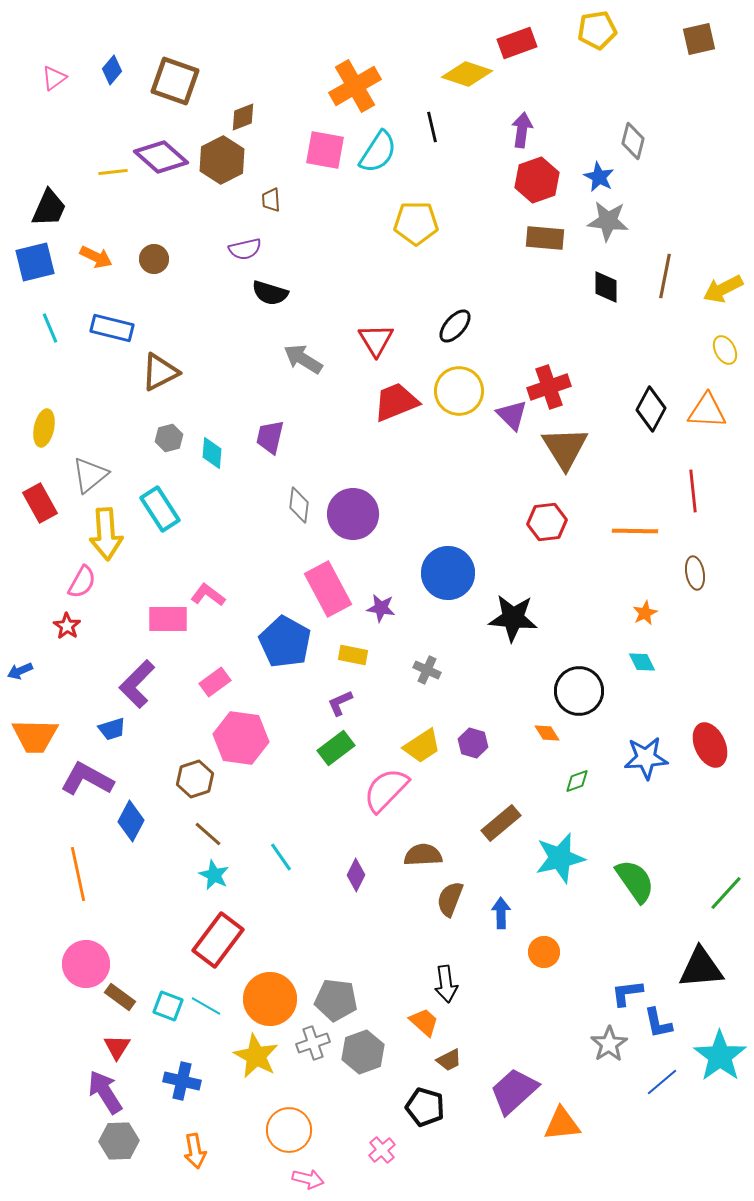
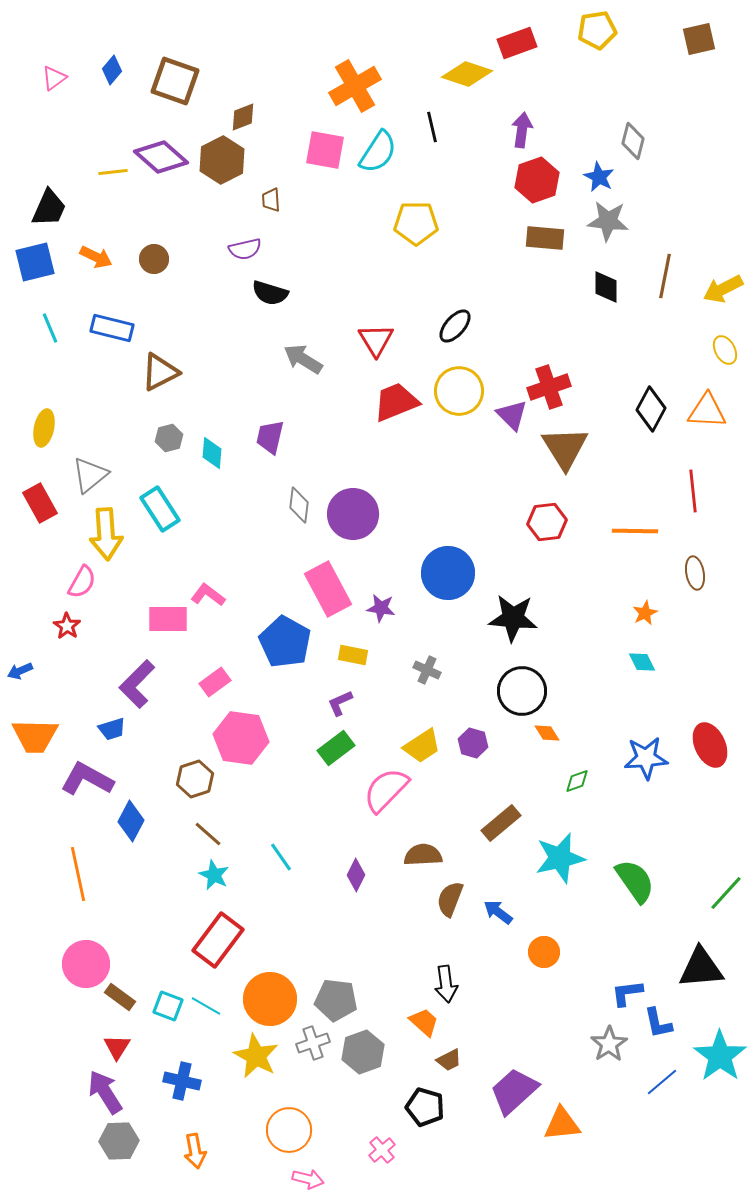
black circle at (579, 691): moved 57 px left
blue arrow at (501, 913): moved 3 px left, 1 px up; rotated 52 degrees counterclockwise
